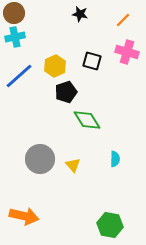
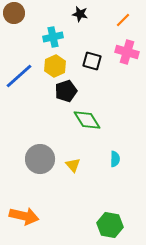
cyan cross: moved 38 px right
black pentagon: moved 1 px up
